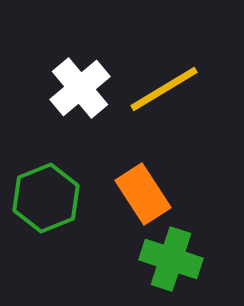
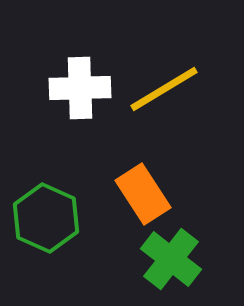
white cross: rotated 38 degrees clockwise
green hexagon: moved 20 px down; rotated 14 degrees counterclockwise
green cross: rotated 20 degrees clockwise
